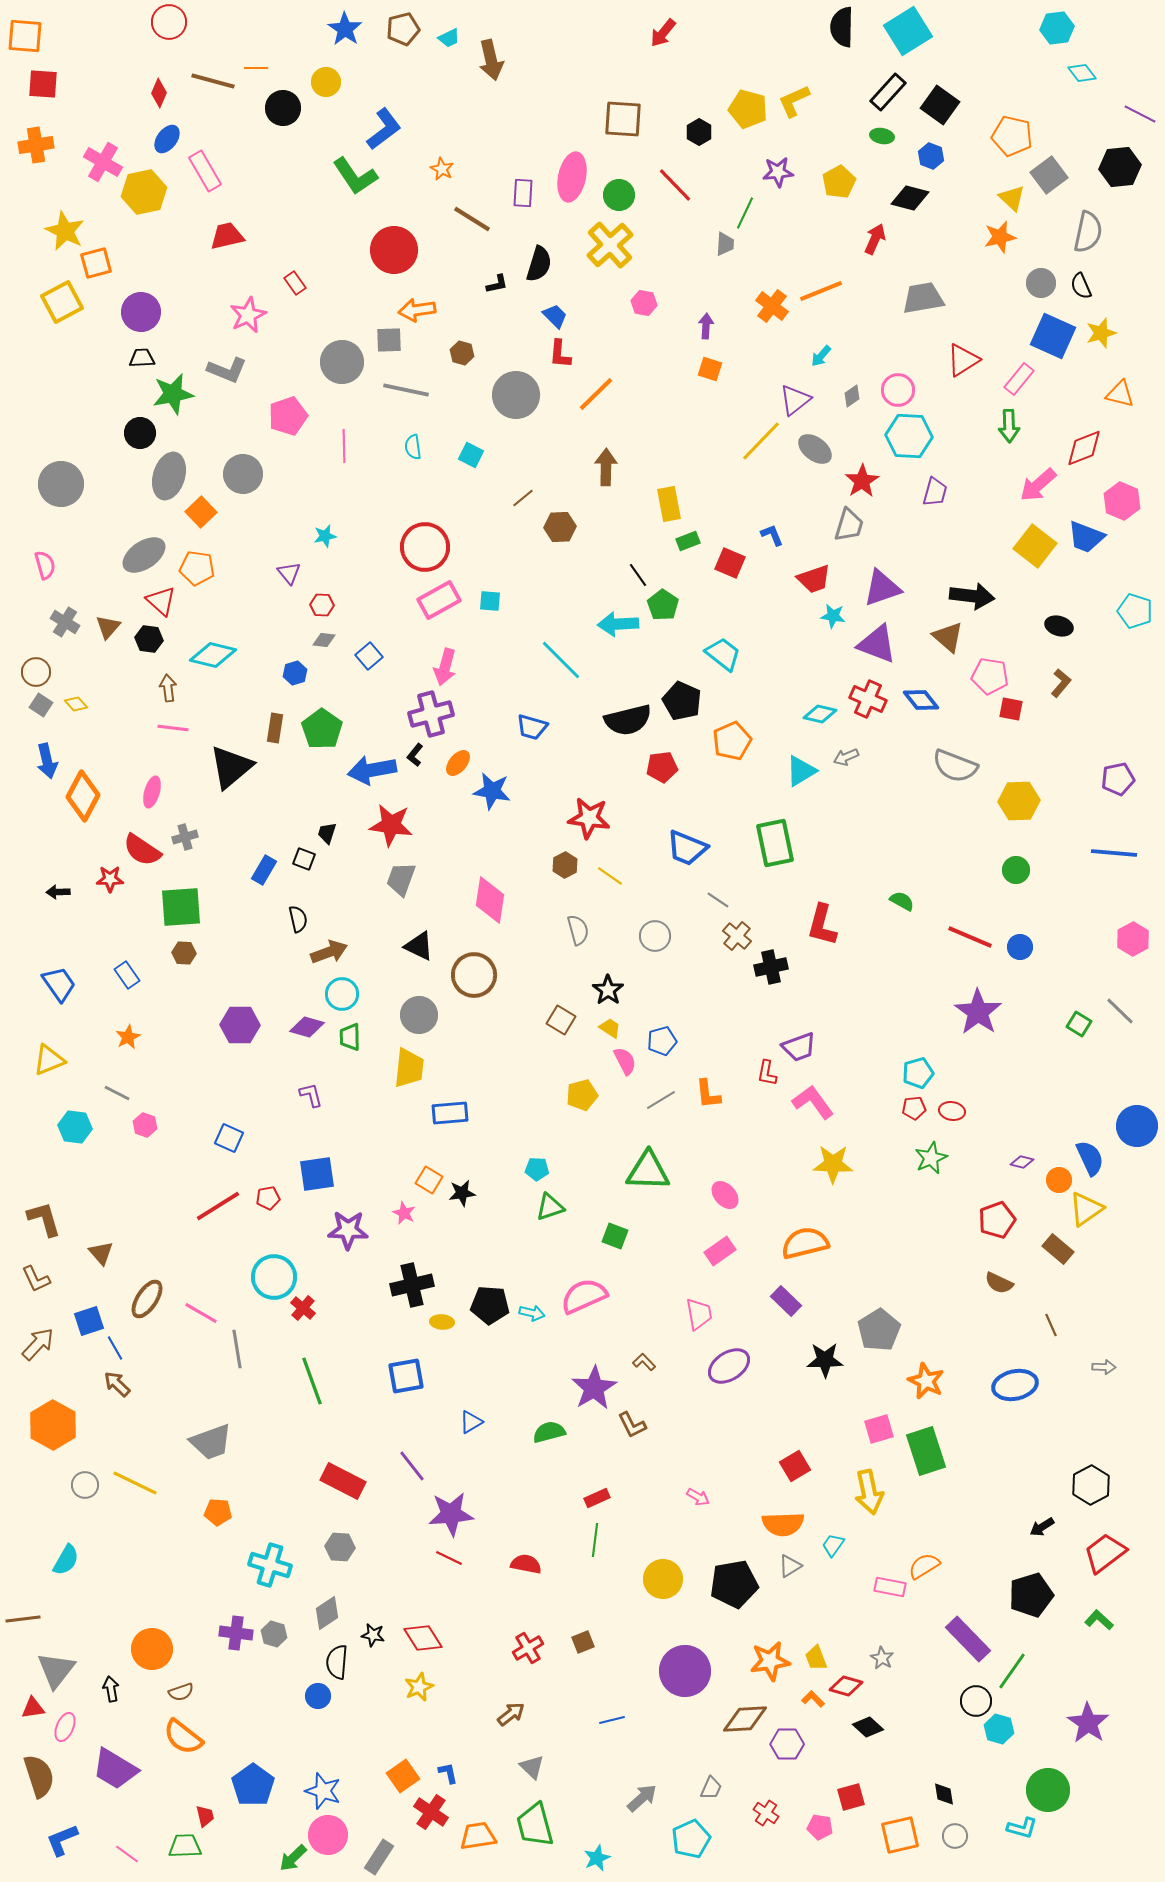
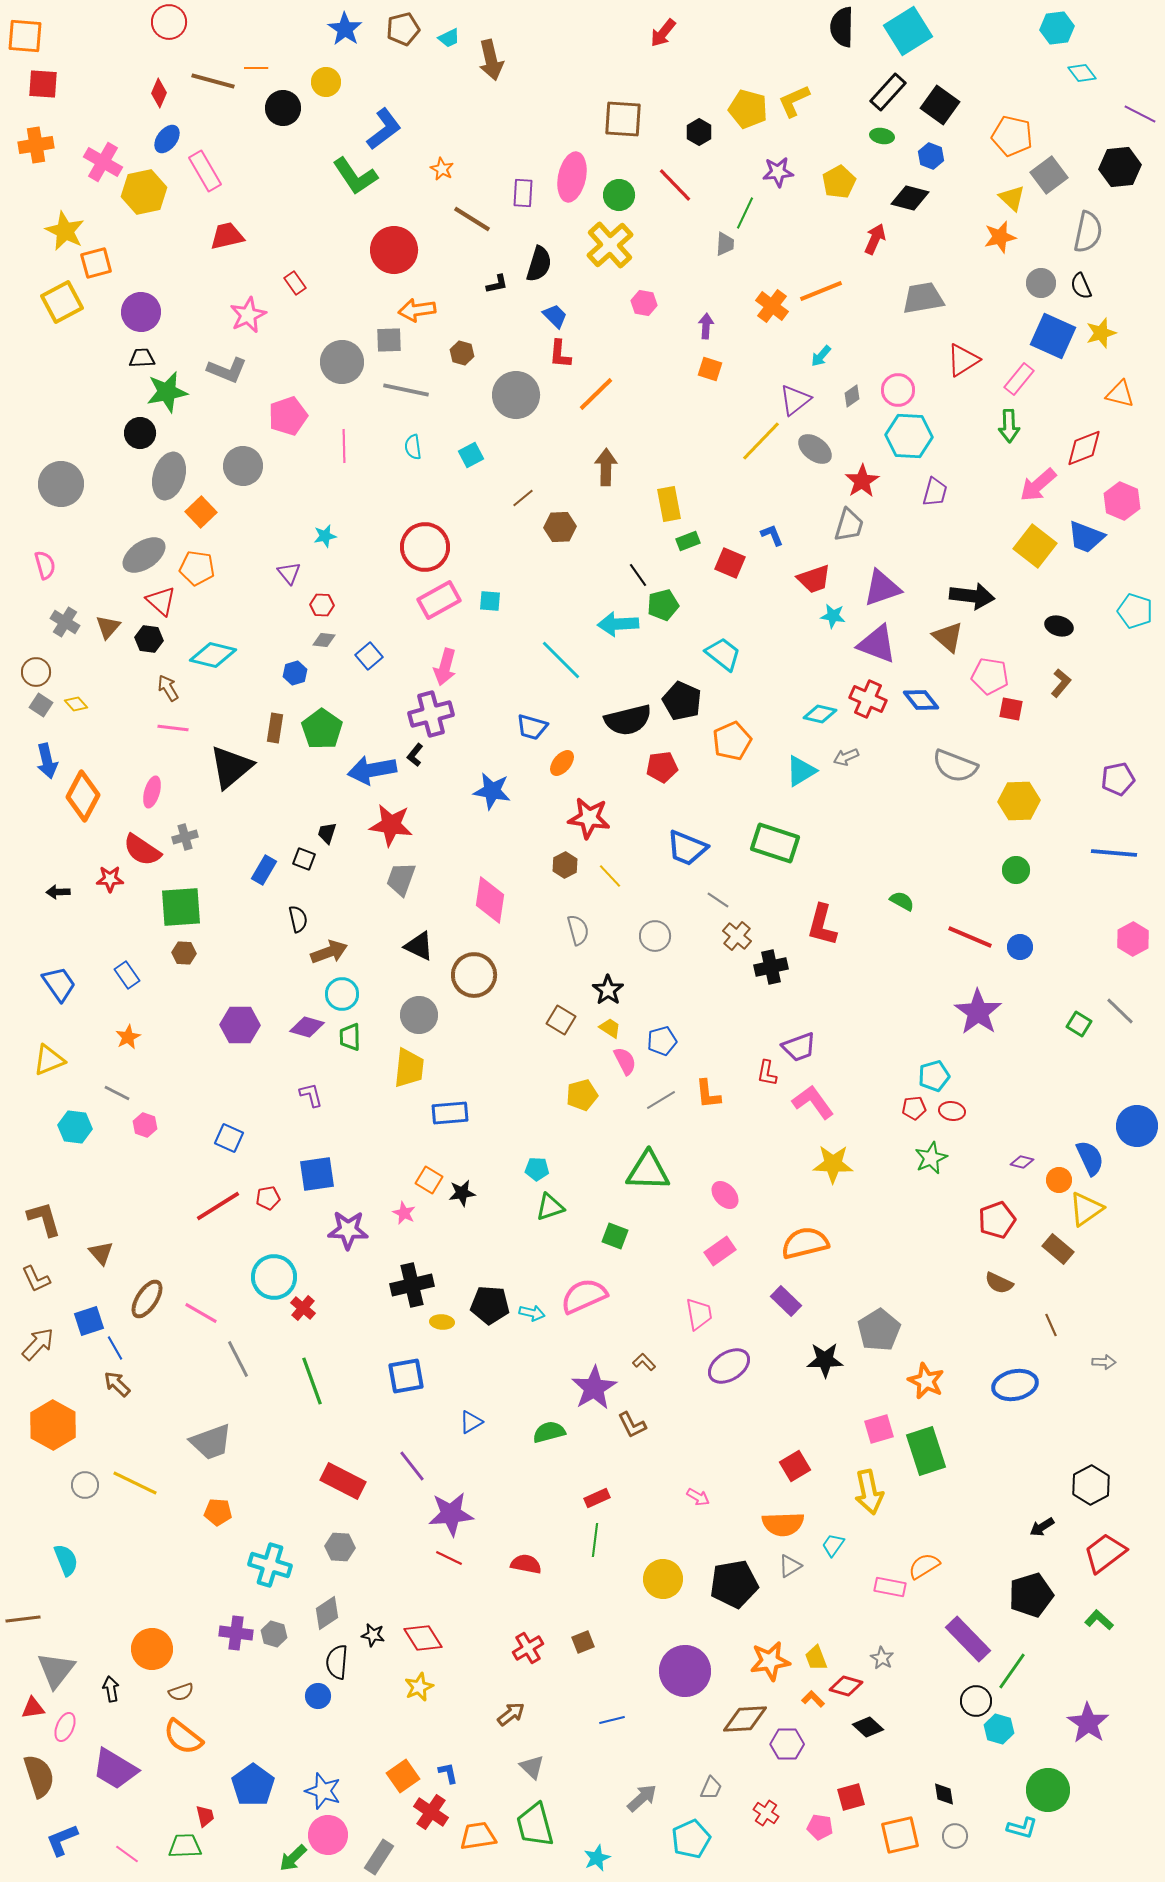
green star at (173, 394): moved 6 px left, 2 px up
cyan square at (471, 455): rotated 35 degrees clockwise
gray circle at (243, 474): moved 8 px up
green pentagon at (663, 605): rotated 24 degrees clockwise
brown arrow at (168, 688): rotated 24 degrees counterclockwise
orange ellipse at (458, 763): moved 104 px right
green rectangle at (775, 843): rotated 60 degrees counterclockwise
yellow line at (610, 876): rotated 12 degrees clockwise
cyan pentagon at (918, 1073): moved 16 px right, 3 px down
gray line at (237, 1349): moved 1 px right, 10 px down; rotated 18 degrees counterclockwise
gray arrow at (1104, 1367): moved 5 px up
cyan semicircle at (66, 1560): rotated 52 degrees counterclockwise
